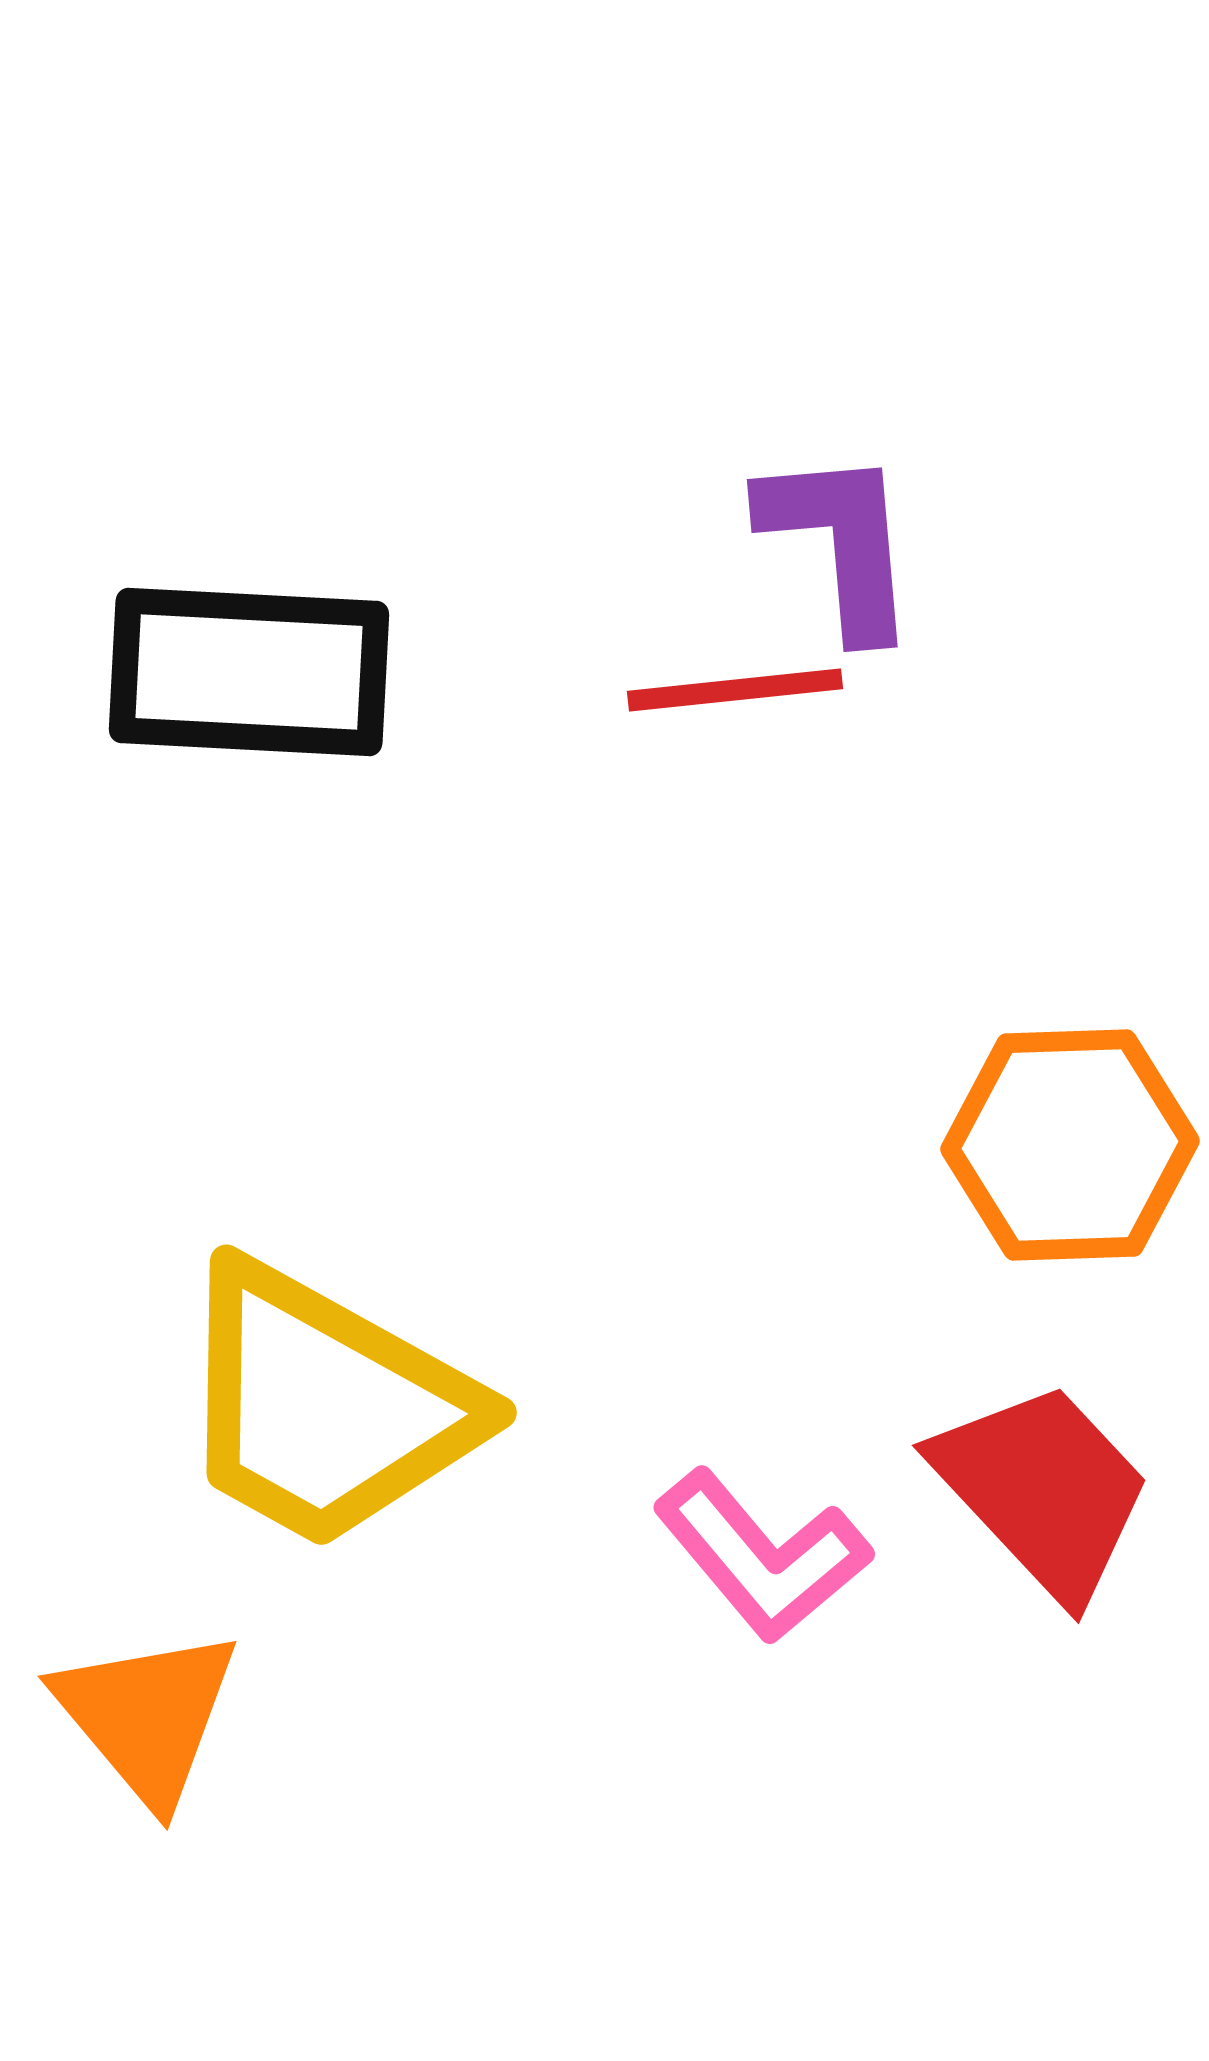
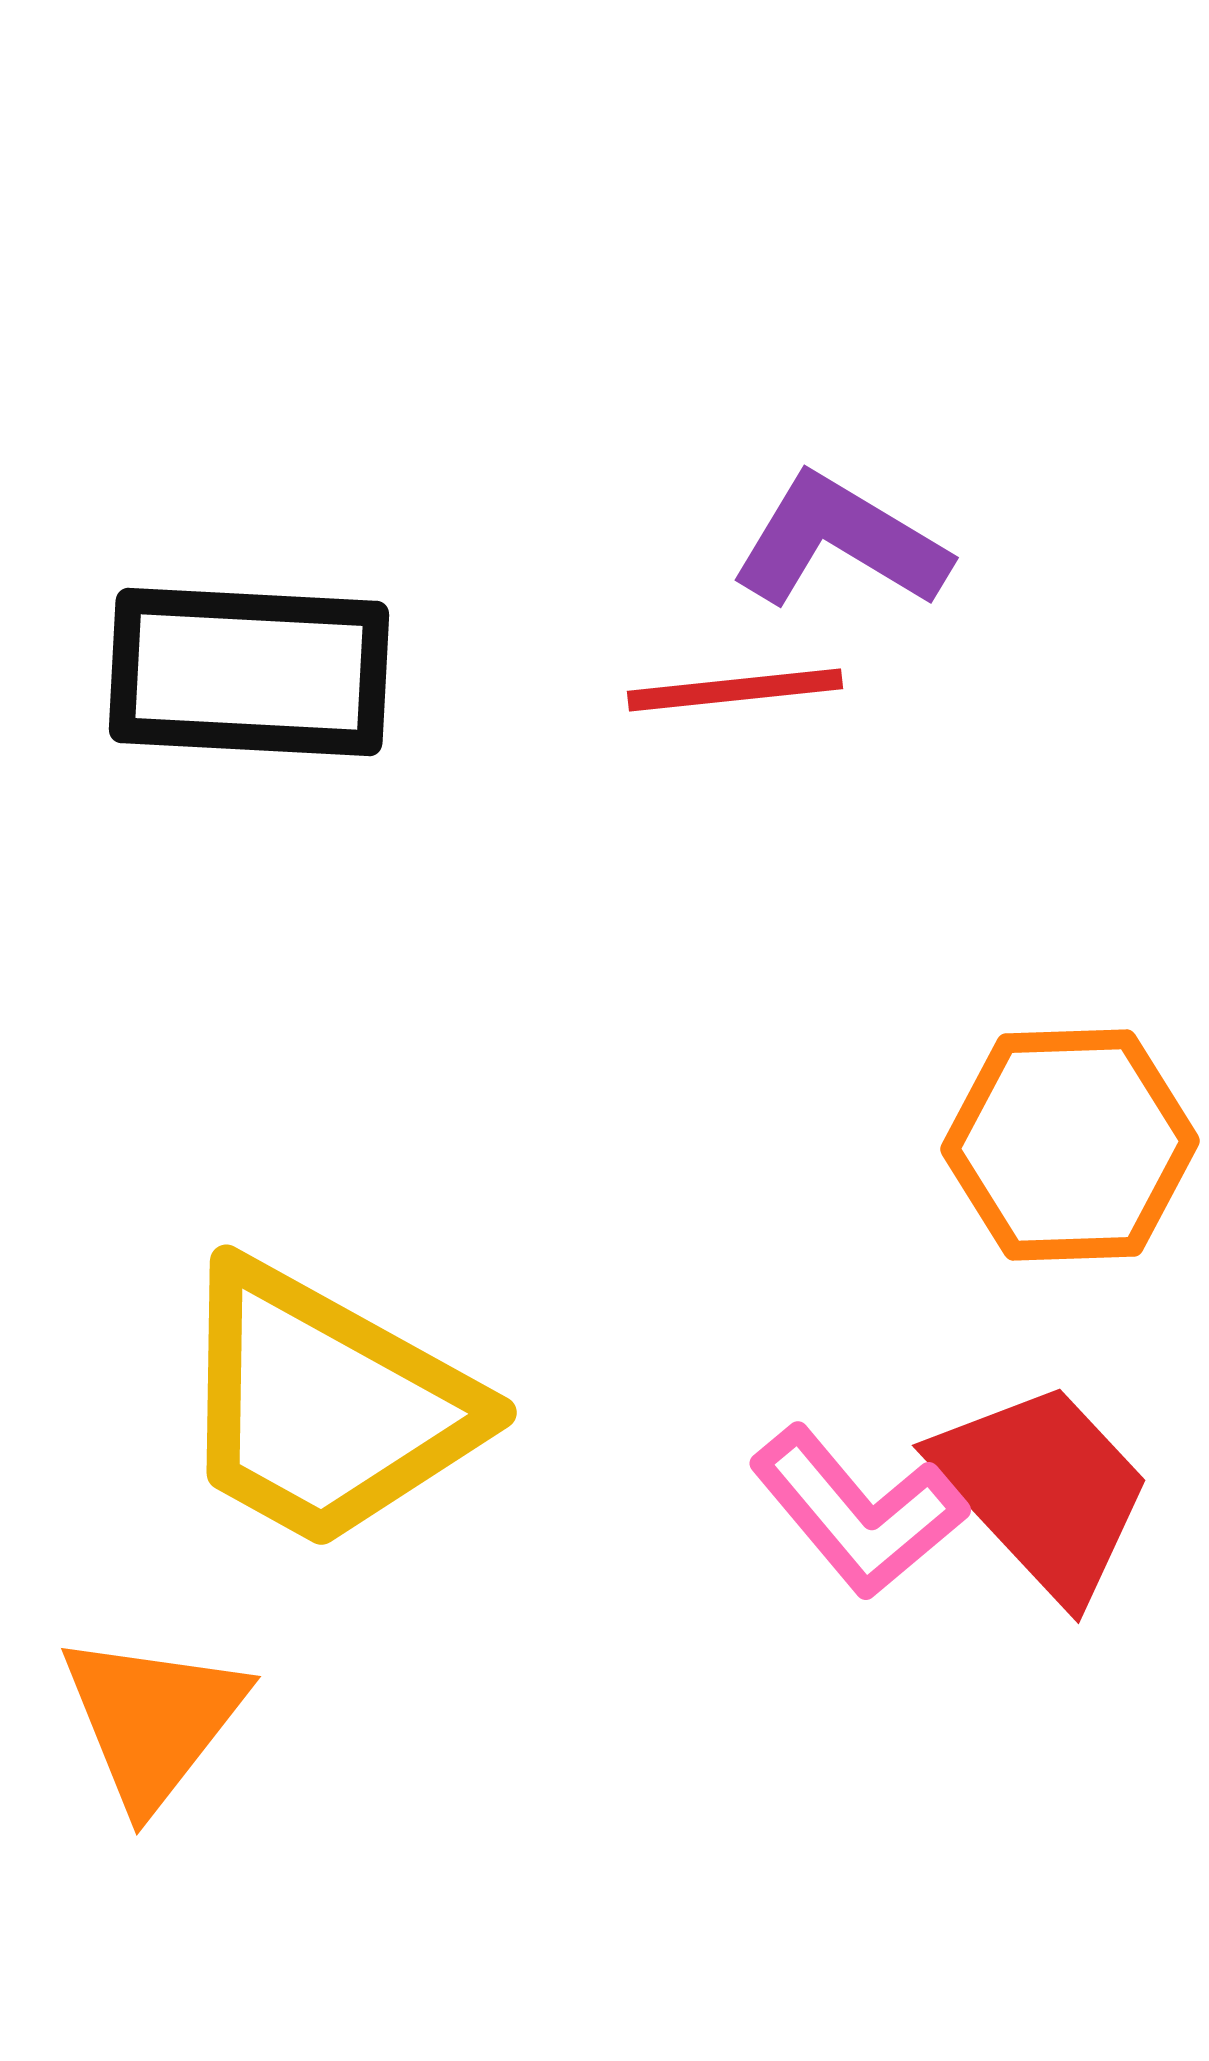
purple L-shape: rotated 54 degrees counterclockwise
pink L-shape: moved 96 px right, 44 px up
orange triangle: moved 6 px right, 4 px down; rotated 18 degrees clockwise
